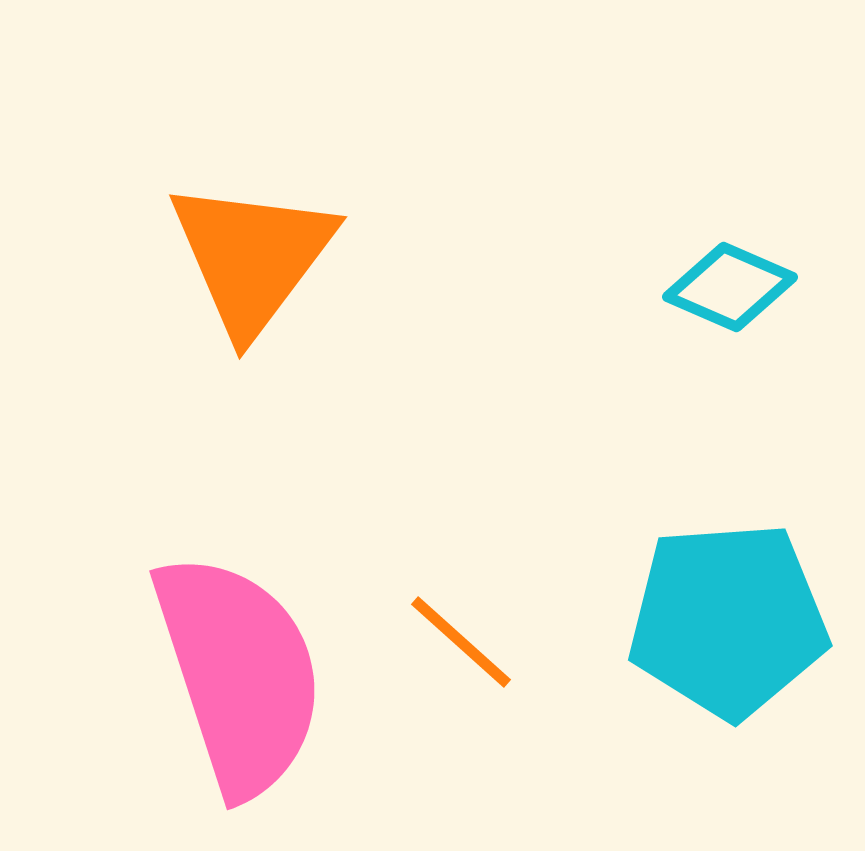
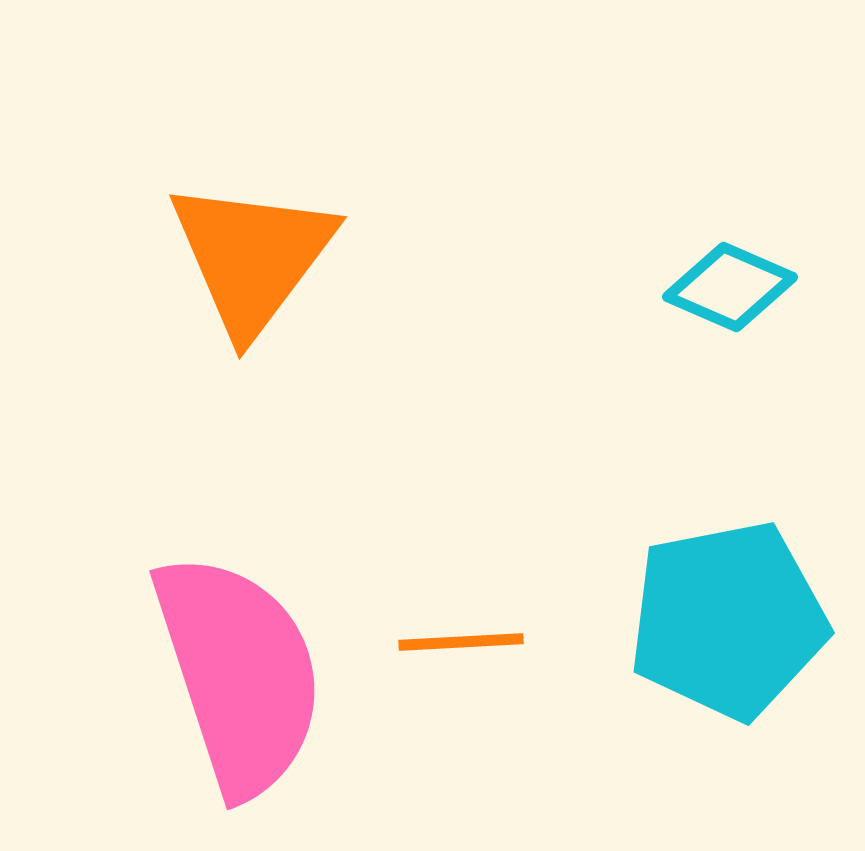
cyan pentagon: rotated 7 degrees counterclockwise
orange line: rotated 45 degrees counterclockwise
